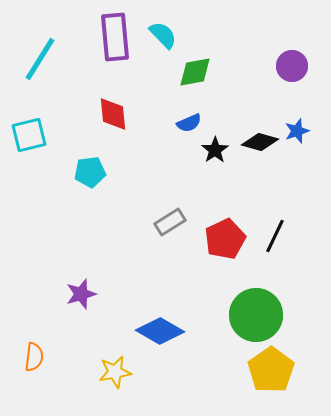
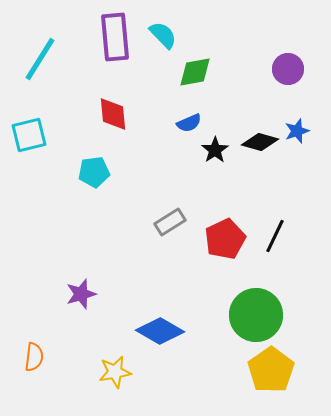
purple circle: moved 4 px left, 3 px down
cyan pentagon: moved 4 px right
